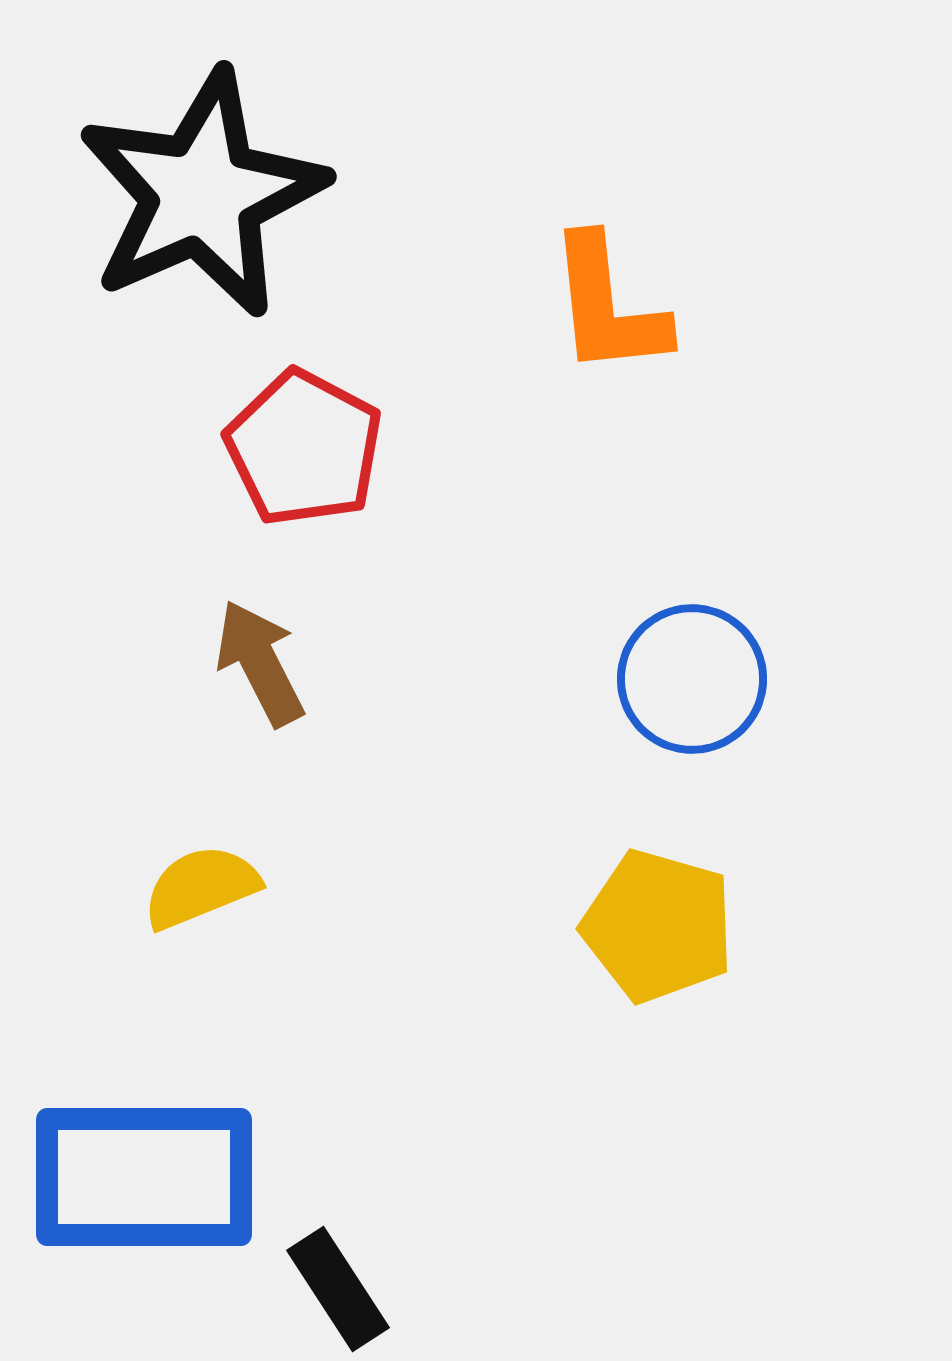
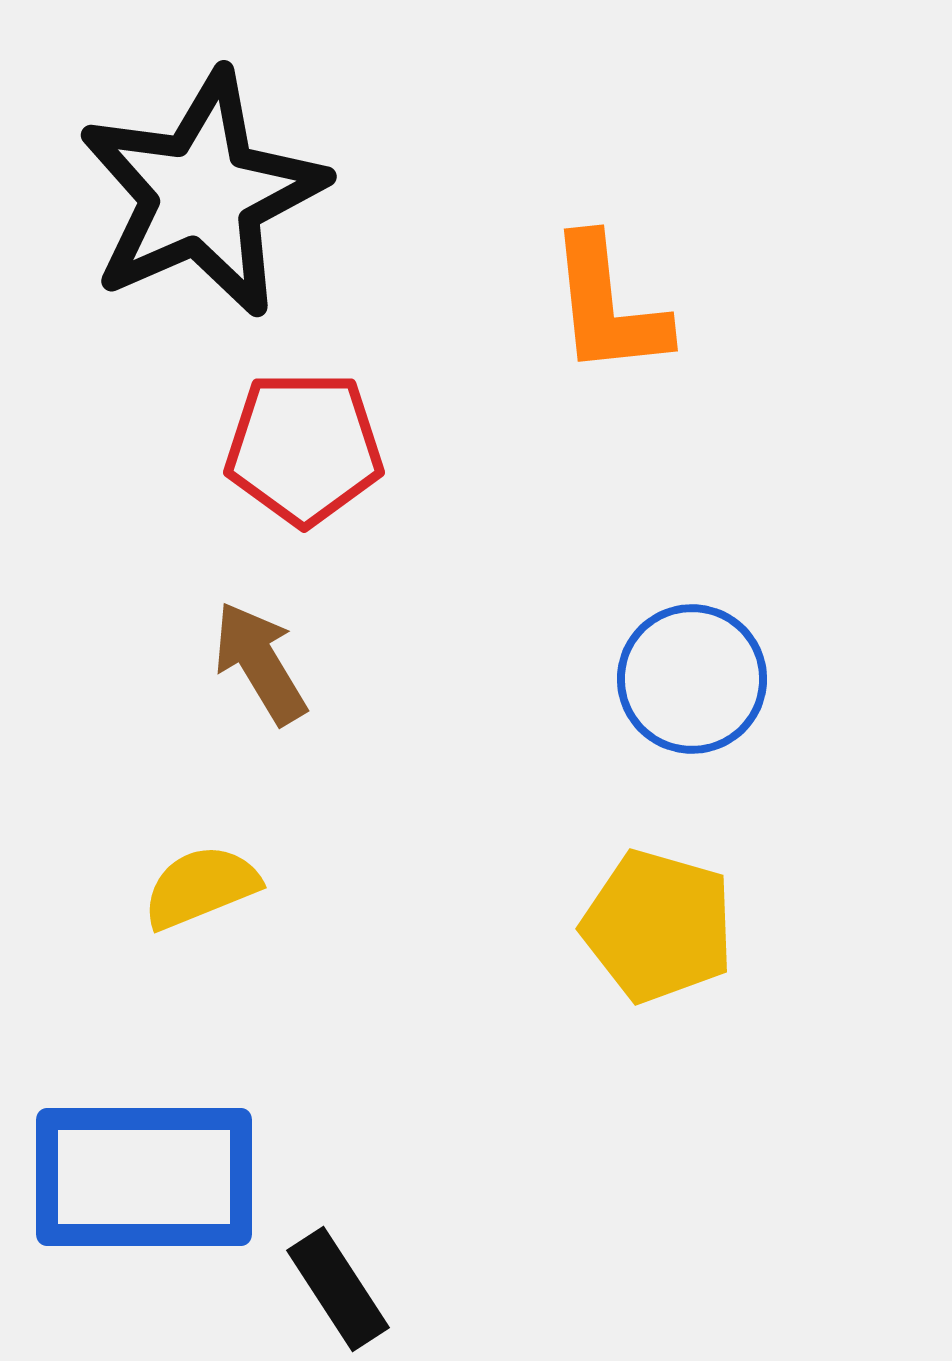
red pentagon: rotated 28 degrees counterclockwise
brown arrow: rotated 4 degrees counterclockwise
